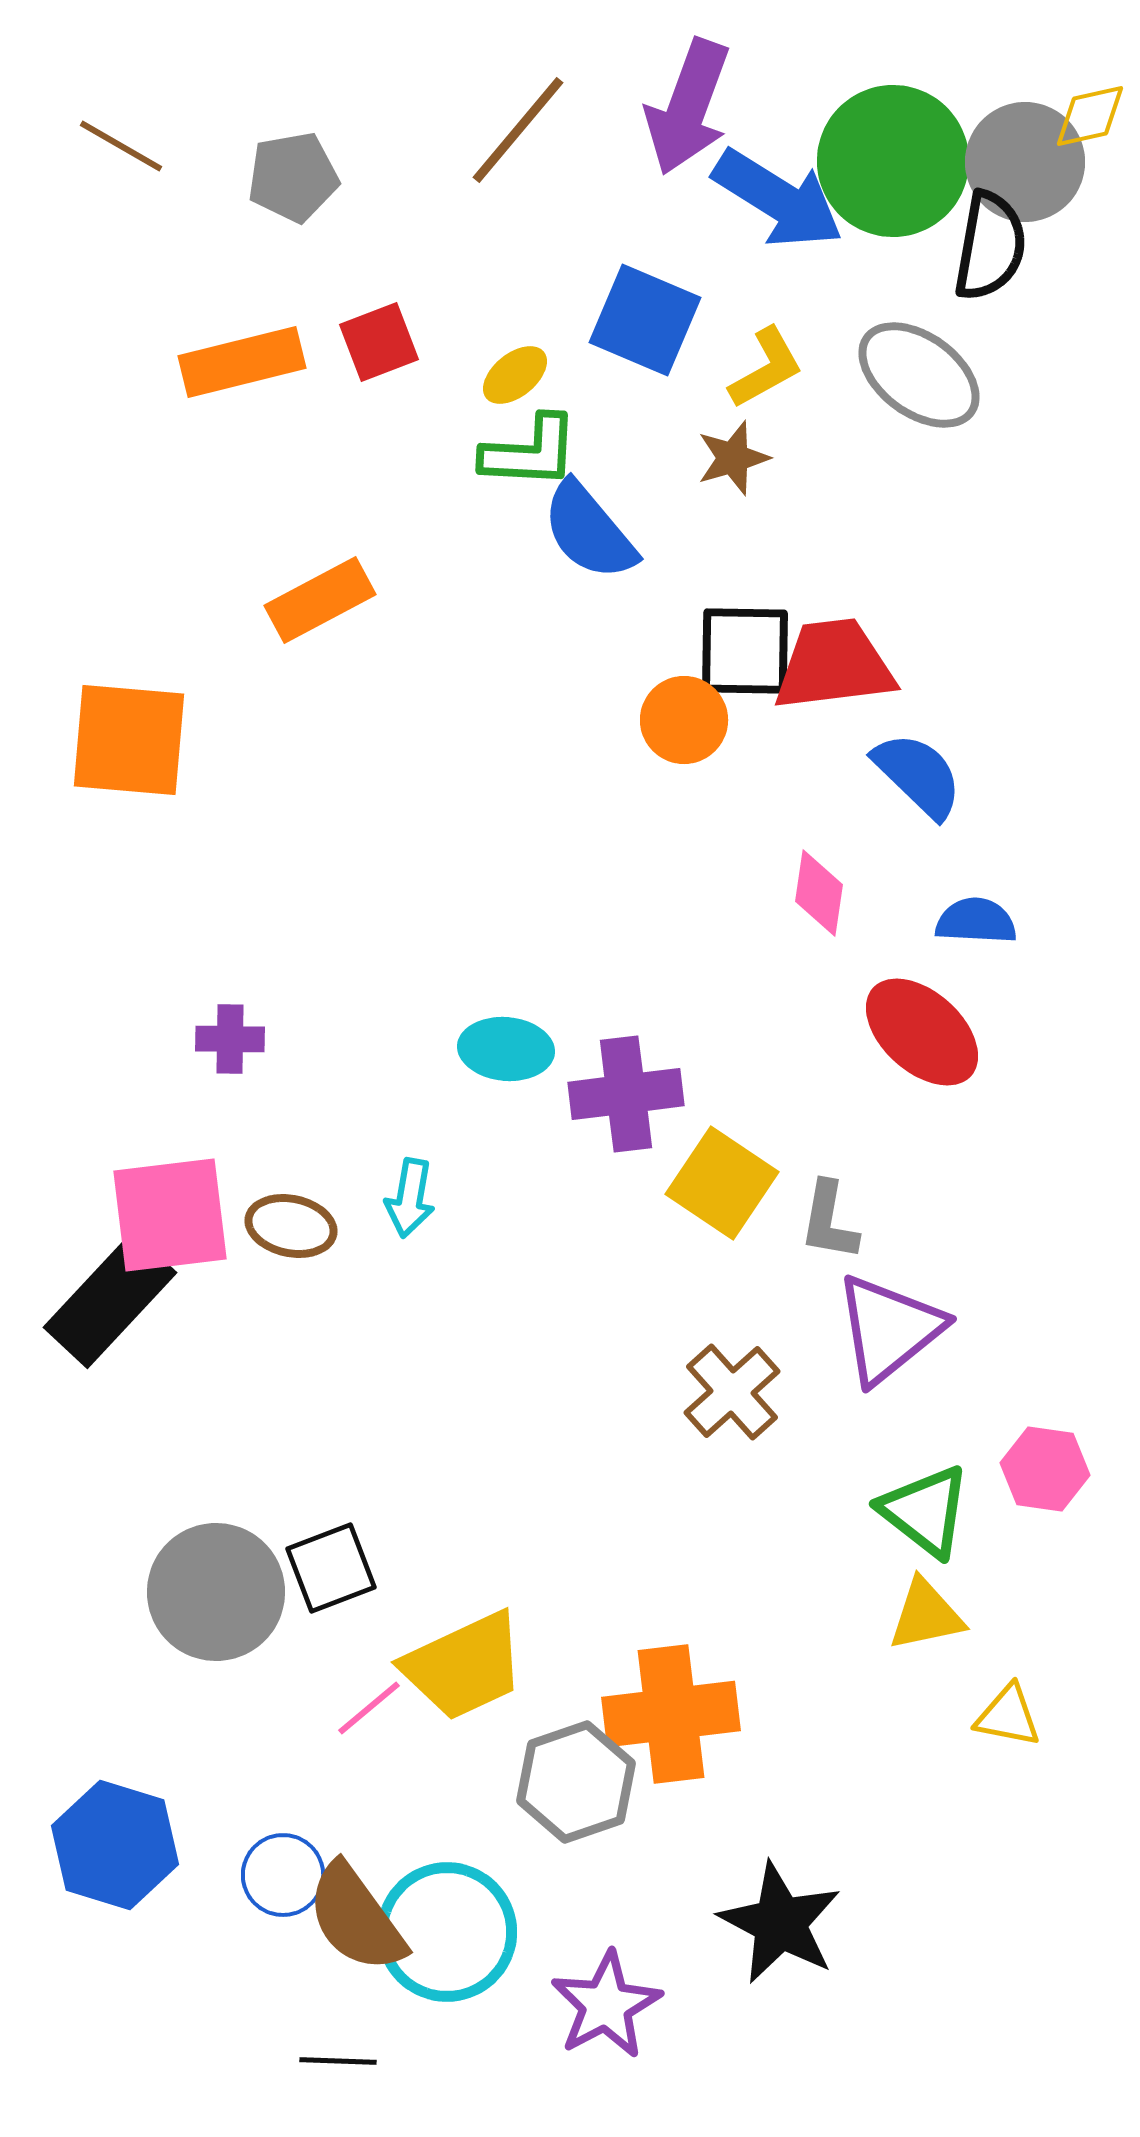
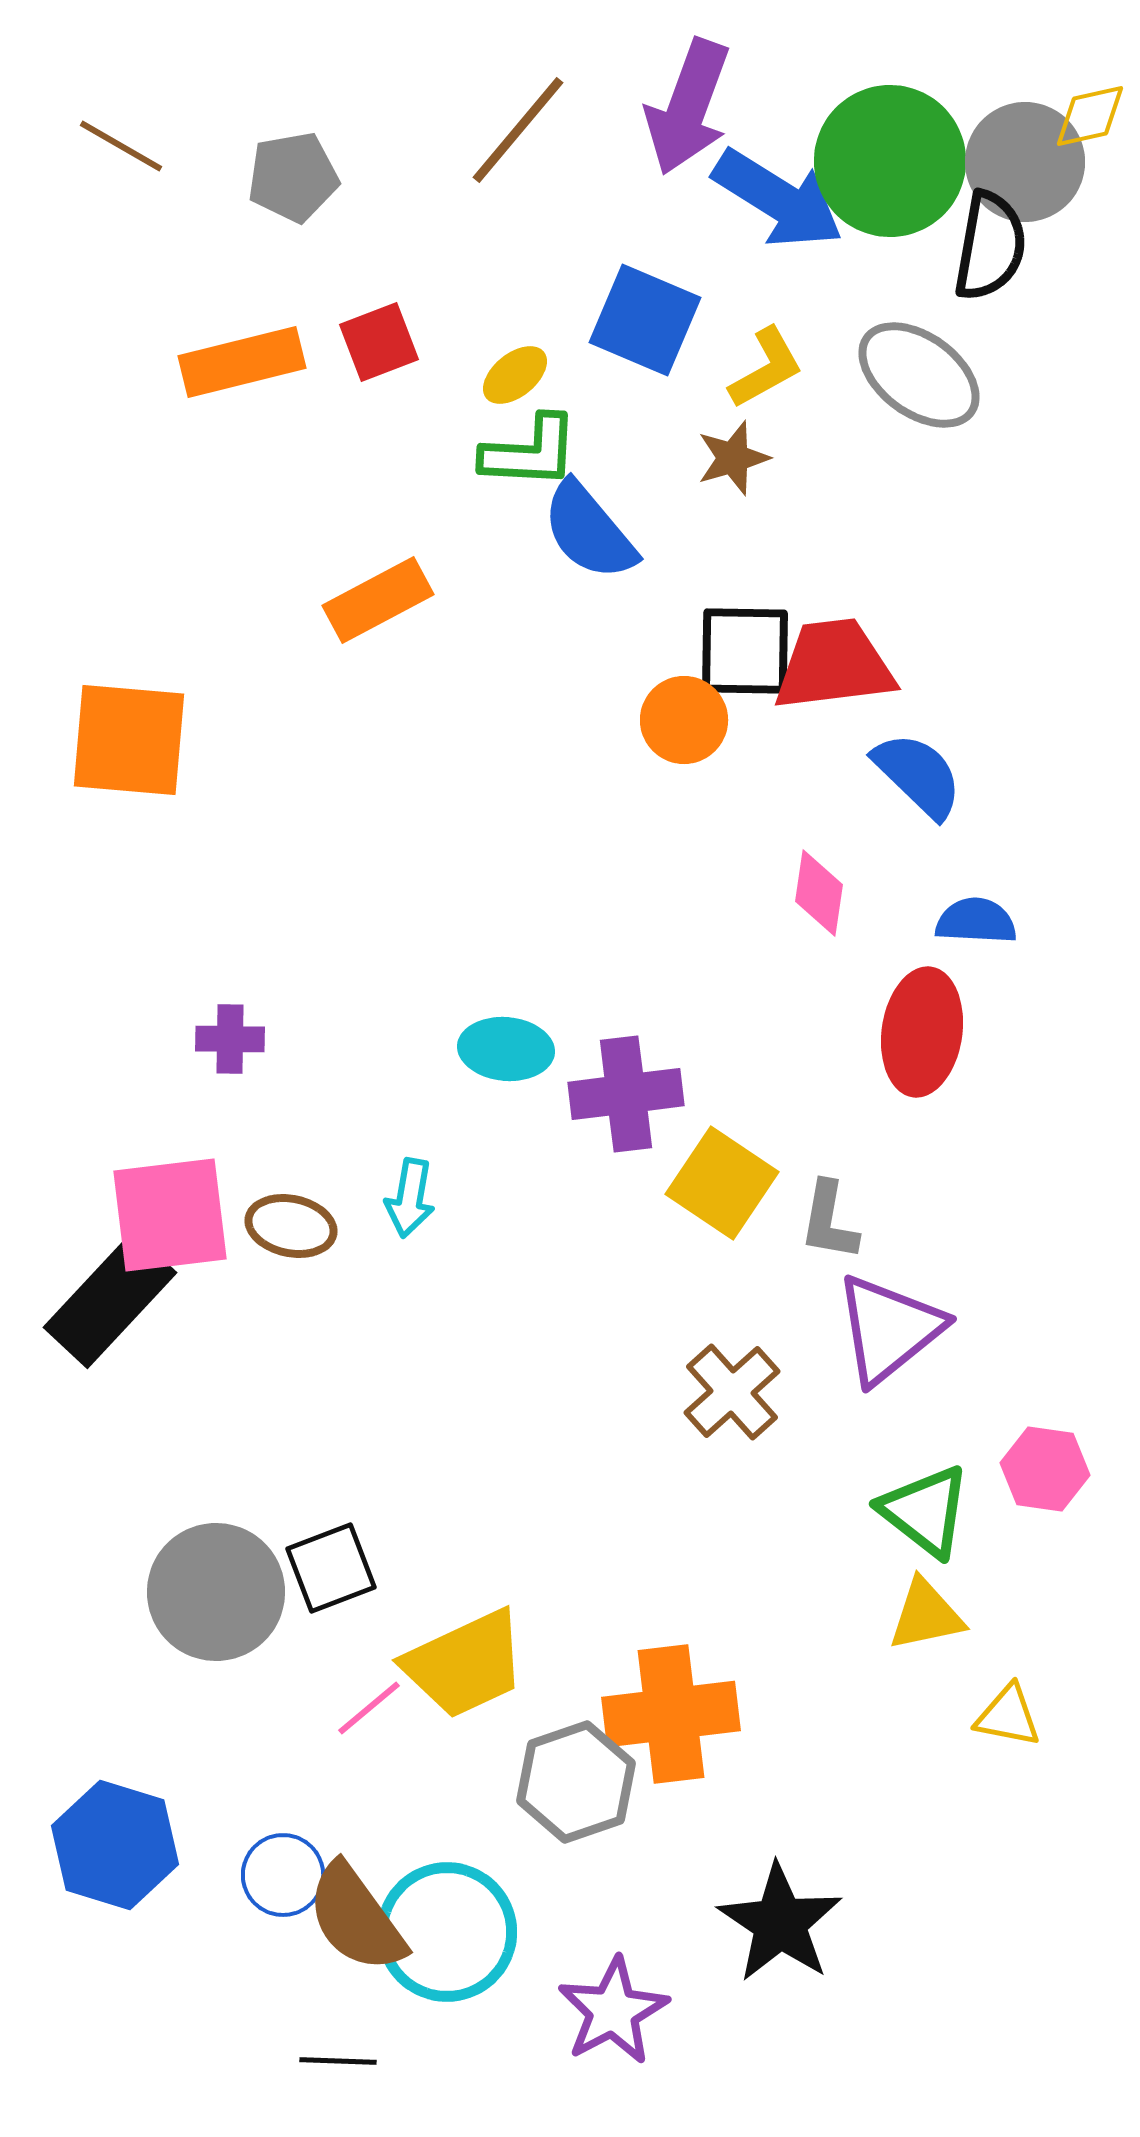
green circle at (893, 161): moved 3 px left
orange rectangle at (320, 600): moved 58 px right
red ellipse at (922, 1032): rotated 56 degrees clockwise
yellow trapezoid at (464, 1666): moved 1 px right, 2 px up
black star at (780, 1923): rotated 6 degrees clockwise
purple star at (606, 2005): moved 7 px right, 6 px down
